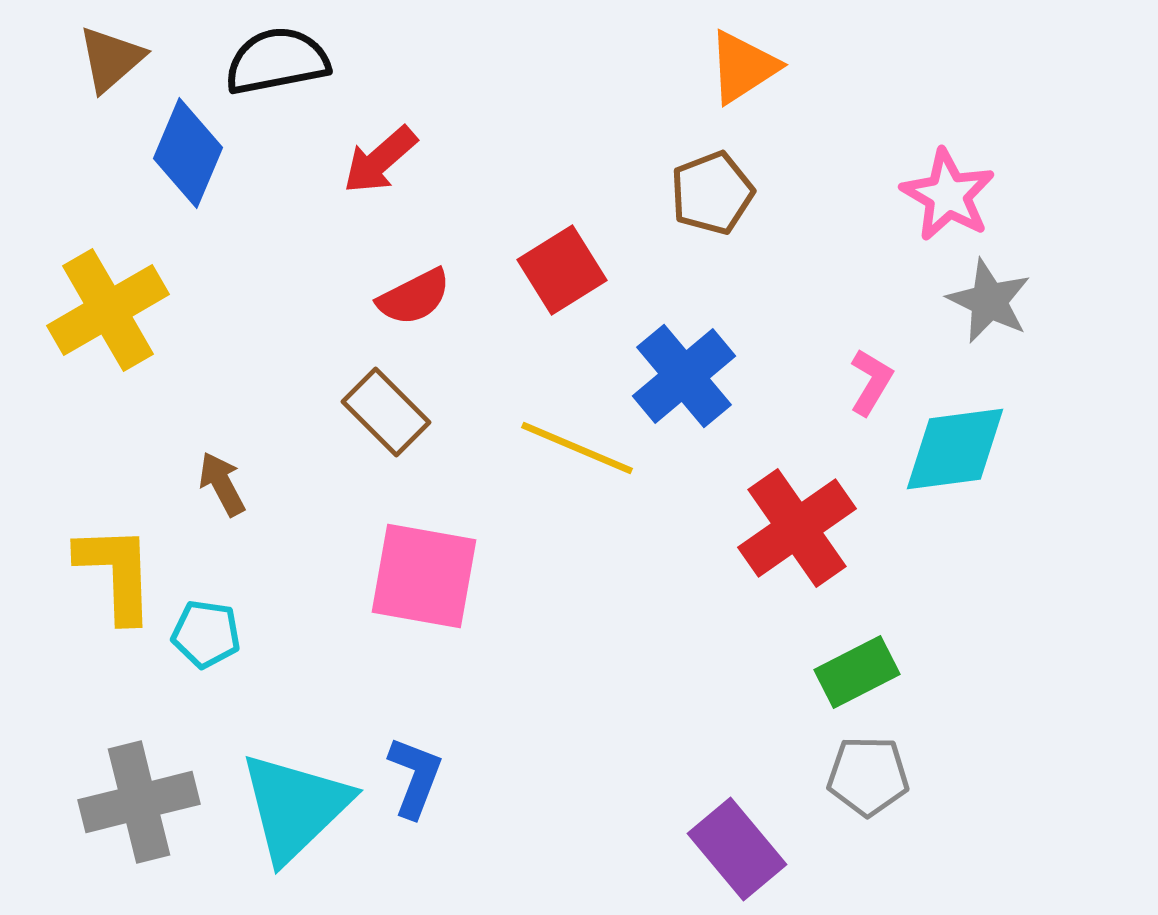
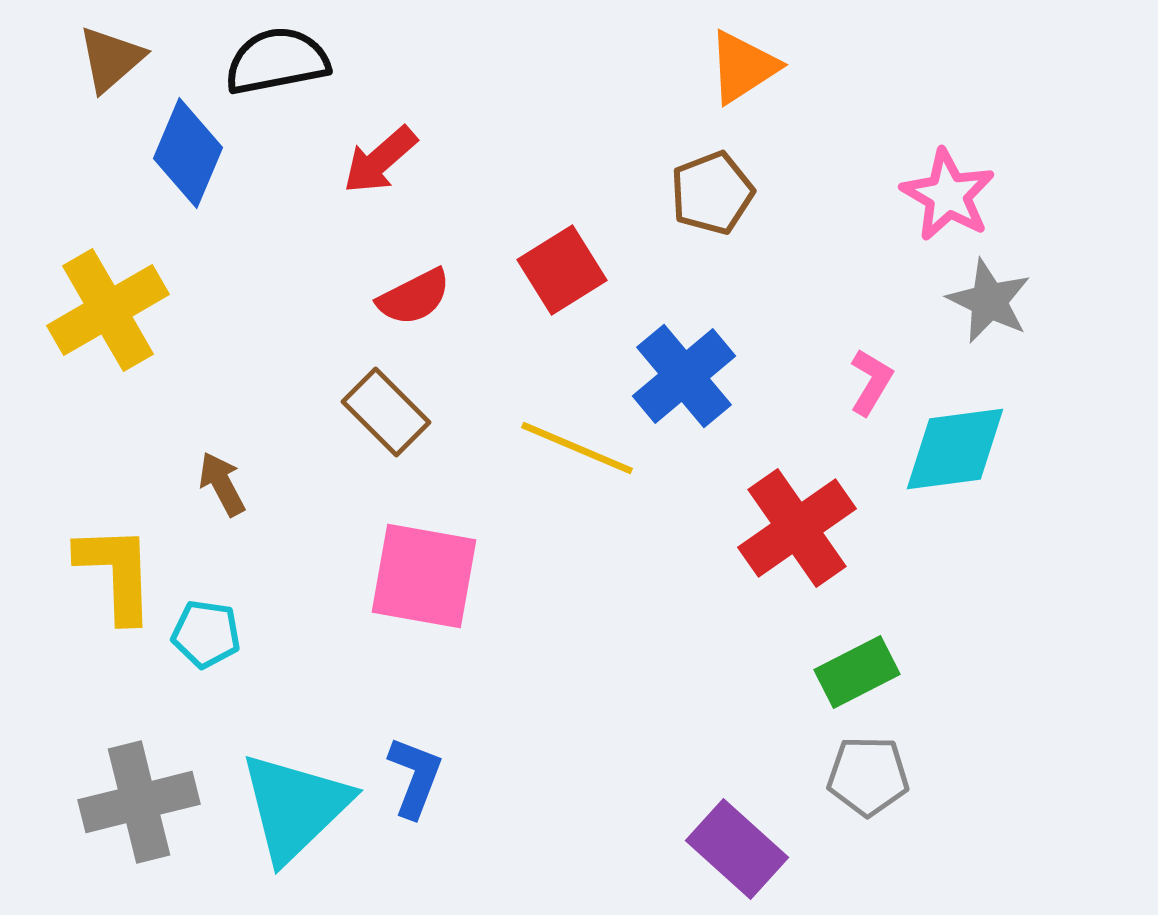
purple rectangle: rotated 8 degrees counterclockwise
